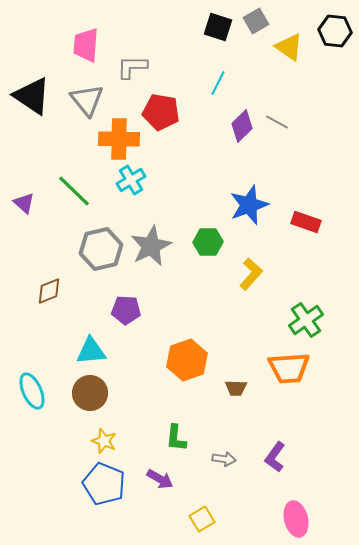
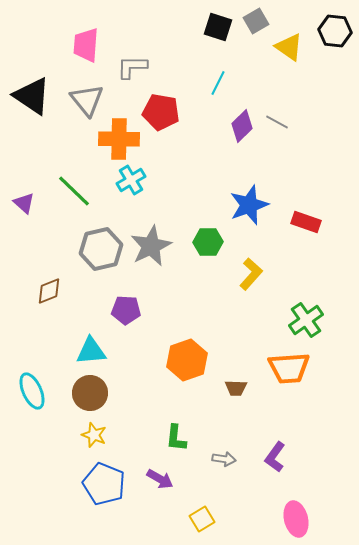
yellow star: moved 10 px left, 6 px up
